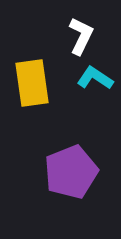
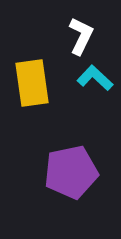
cyan L-shape: rotated 9 degrees clockwise
purple pentagon: rotated 10 degrees clockwise
